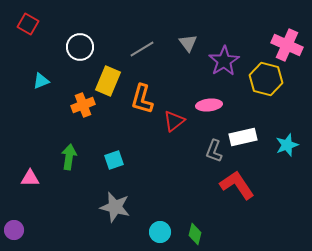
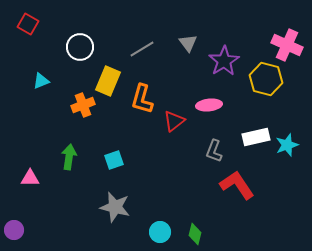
white rectangle: moved 13 px right
